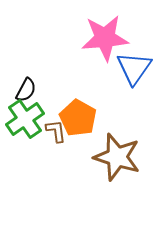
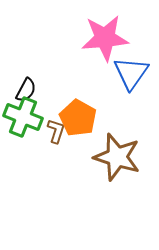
blue triangle: moved 3 px left, 5 px down
green cross: moved 2 px left, 2 px up; rotated 33 degrees counterclockwise
brown L-shape: rotated 25 degrees clockwise
